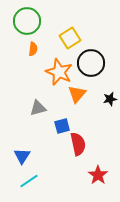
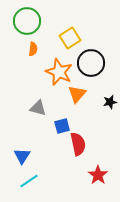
black star: moved 3 px down
gray triangle: rotated 30 degrees clockwise
